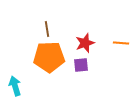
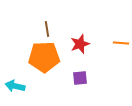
red star: moved 5 px left, 1 px down
orange pentagon: moved 5 px left
purple square: moved 1 px left, 13 px down
cyan arrow: rotated 60 degrees counterclockwise
